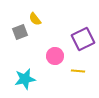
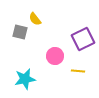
gray square: rotated 35 degrees clockwise
